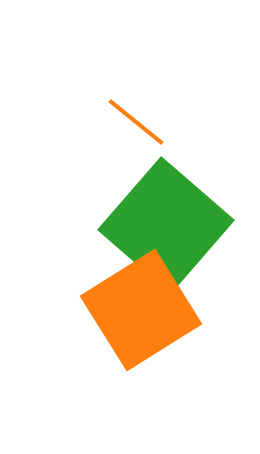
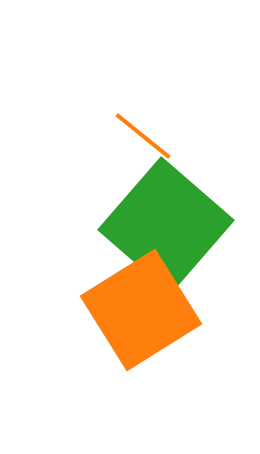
orange line: moved 7 px right, 14 px down
